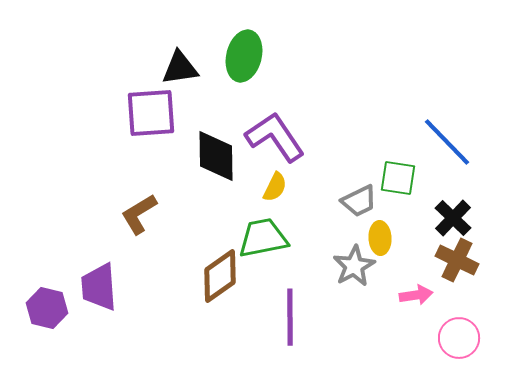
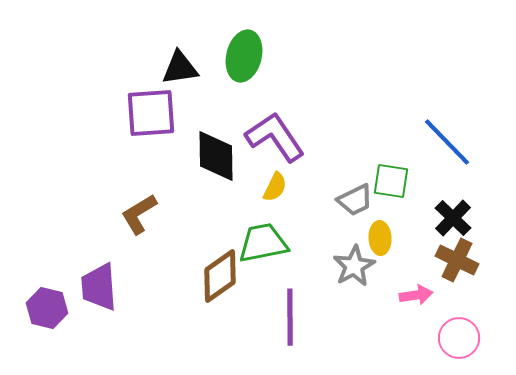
green square: moved 7 px left, 3 px down
gray trapezoid: moved 4 px left, 1 px up
green trapezoid: moved 5 px down
